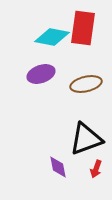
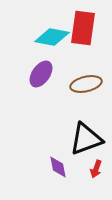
purple ellipse: rotated 36 degrees counterclockwise
